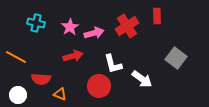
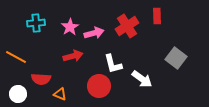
cyan cross: rotated 18 degrees counterclockwise
white circle: moved 1 px up
